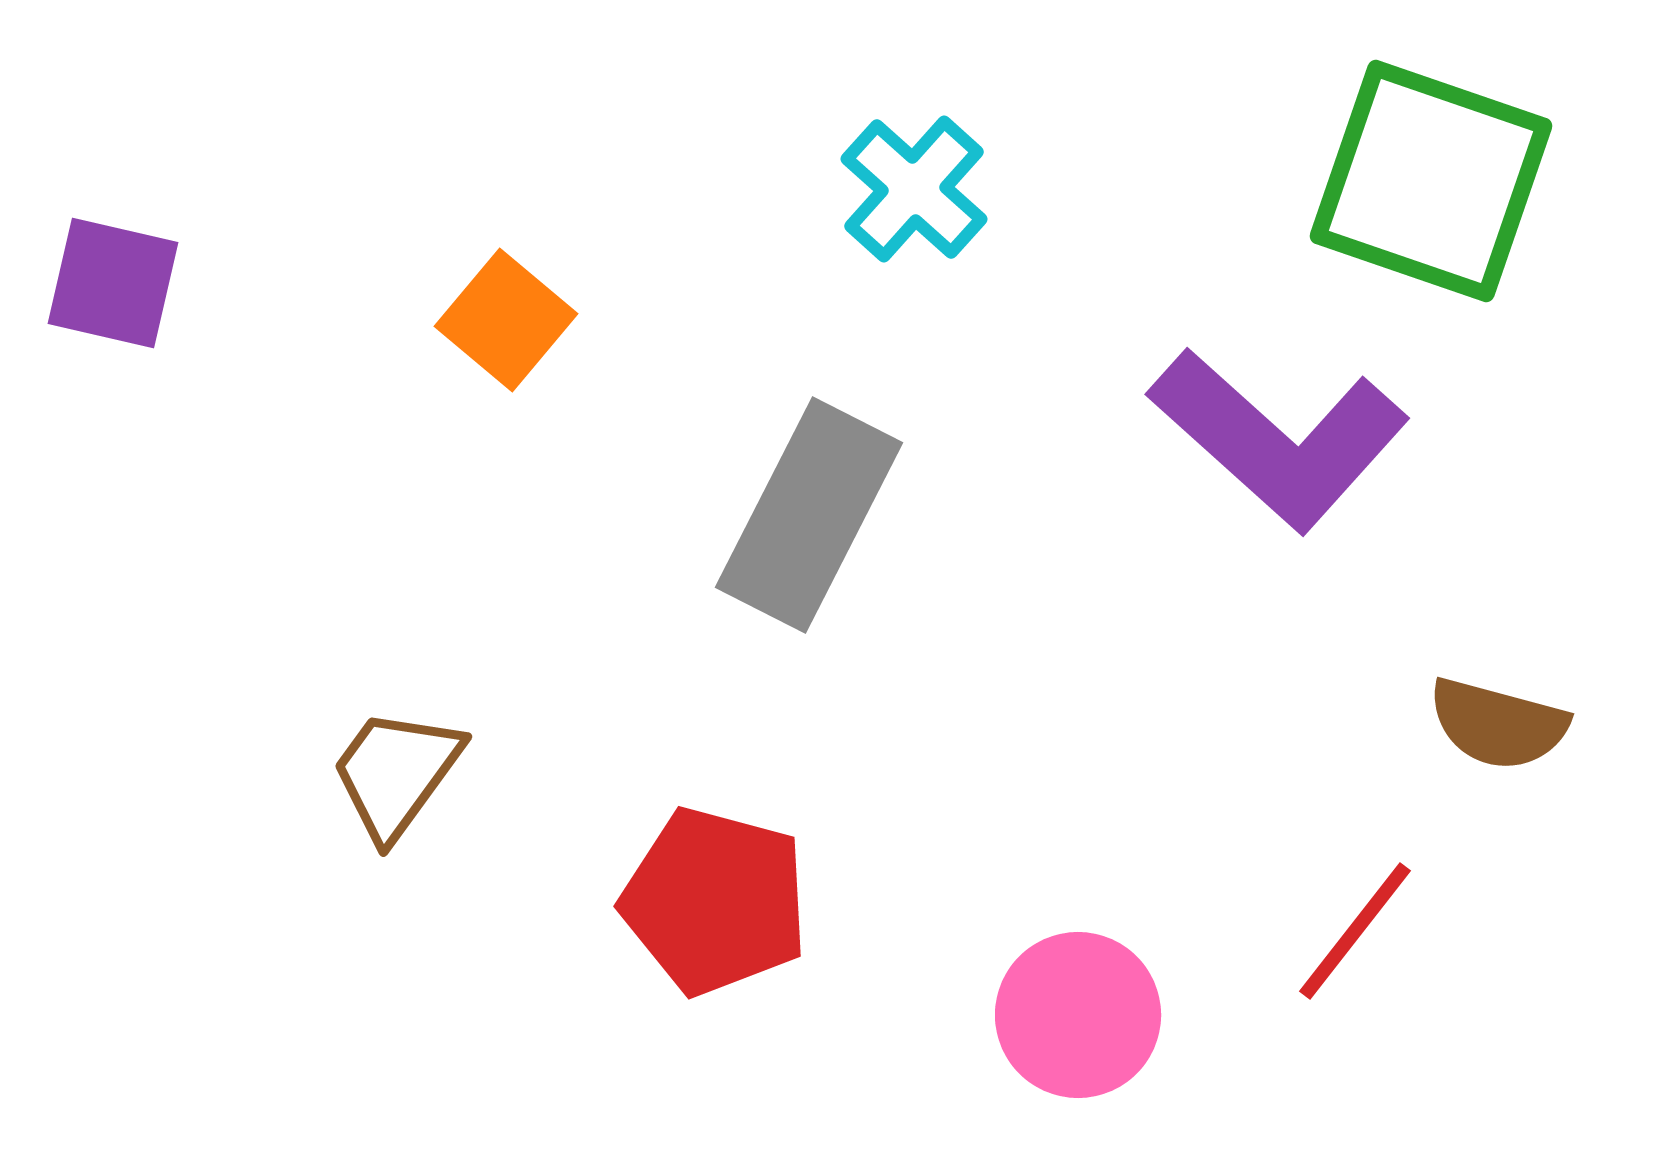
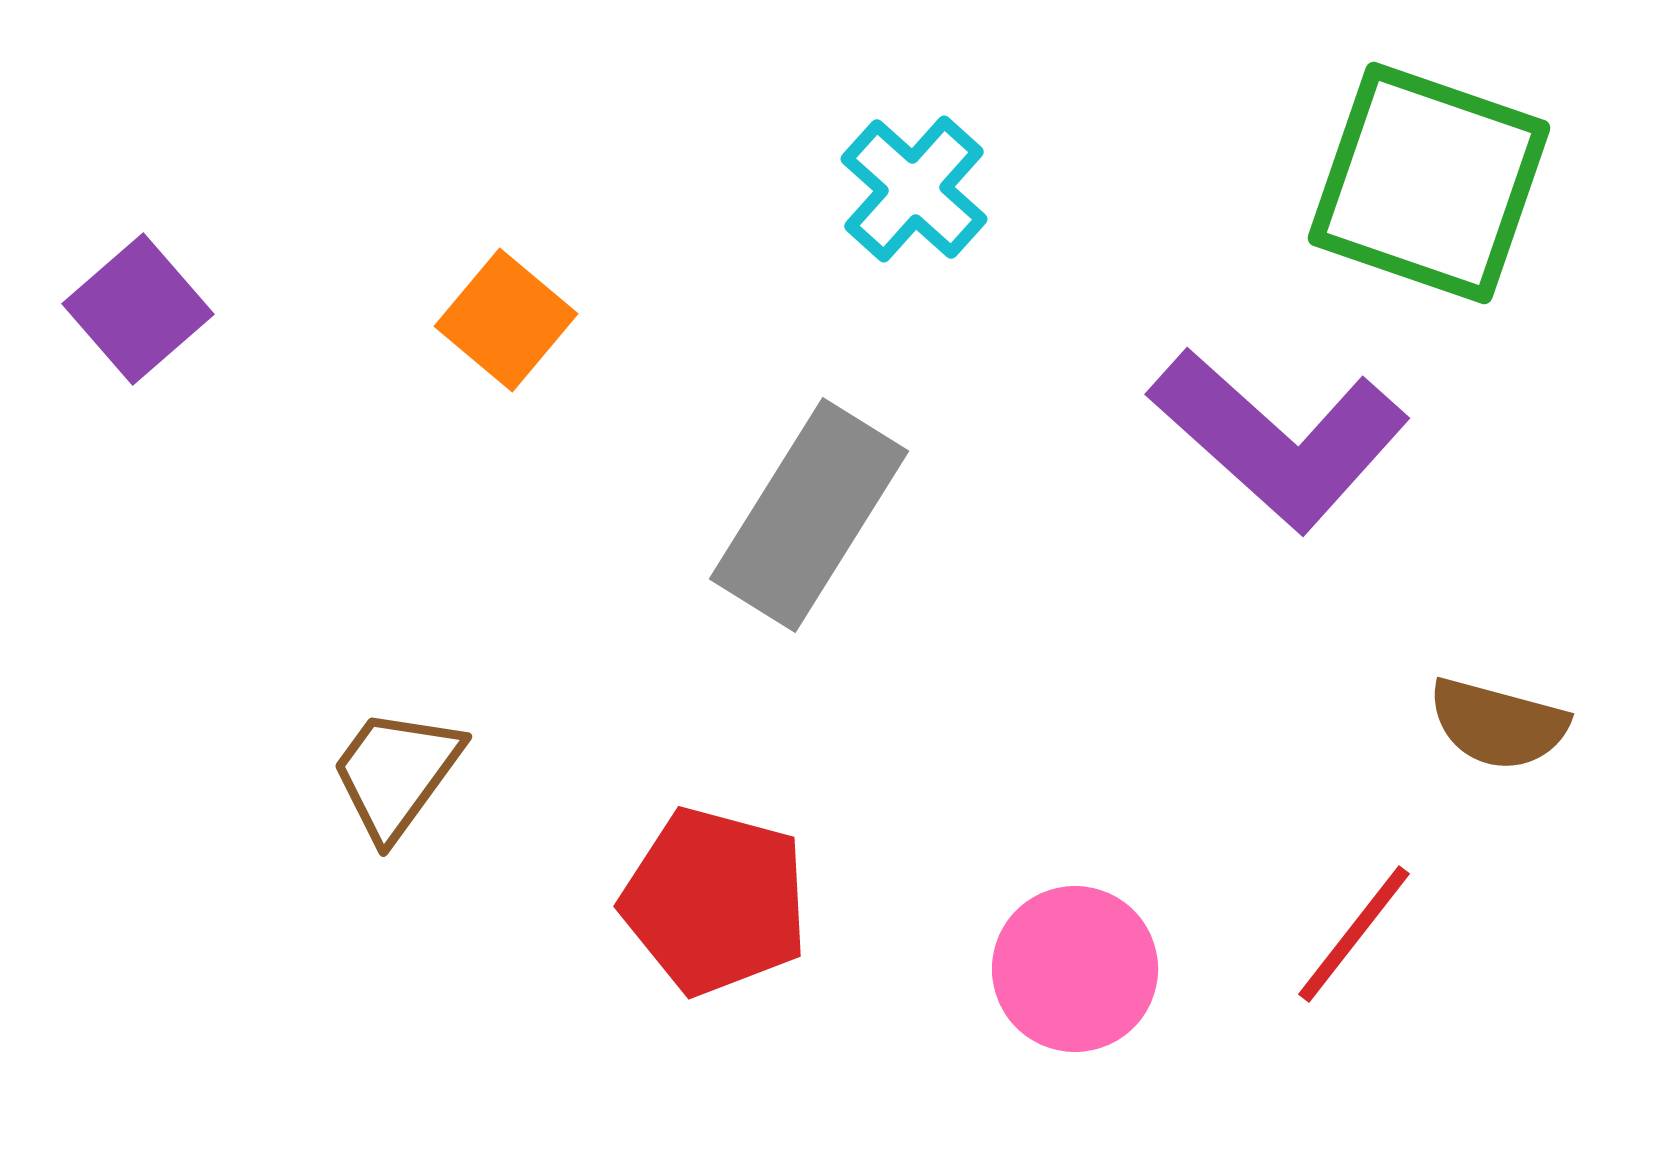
green square: moved 2 px left, 2 px down
purple square: moved 25 px right, 26 px down; rotated 36 degrees clockwise
gray rectangle: rotated 5 degrees clockwise
red line: moved 1 px left, 3 px down
pink circle: moved 3 px left, 46 px up
